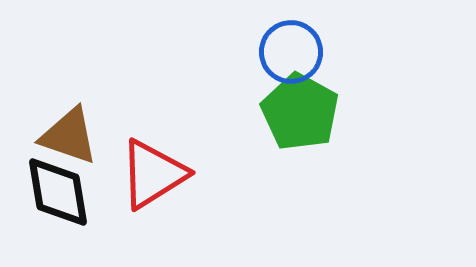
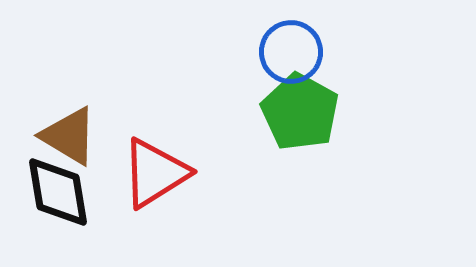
brown triangle: rotated 12 degrees clockwise
red triangle: moved 2 px right, 1 px up
